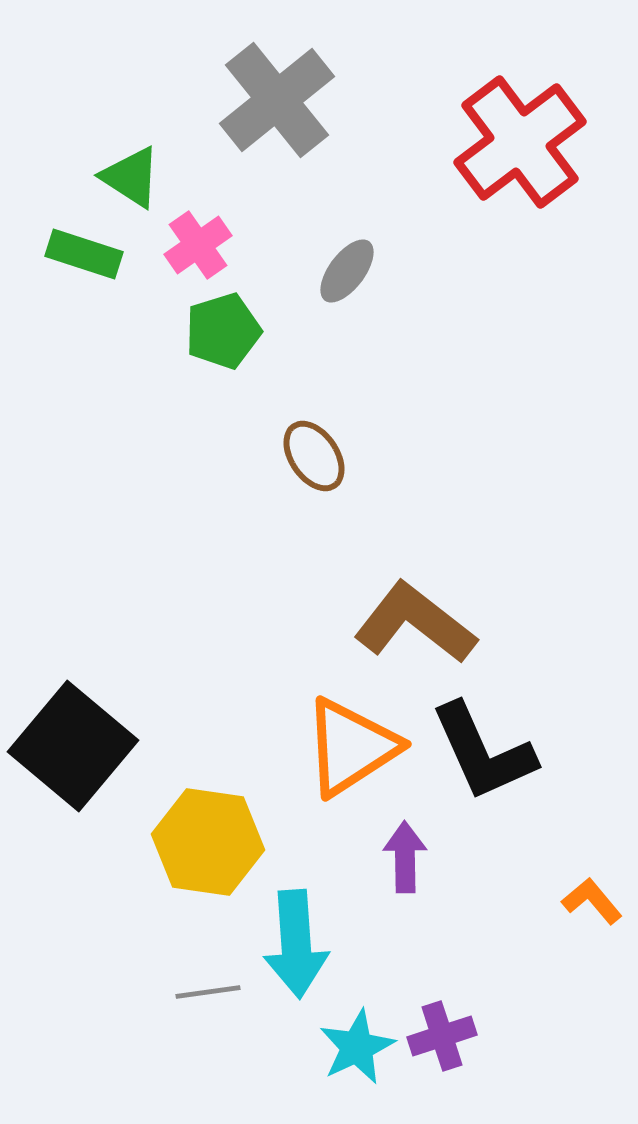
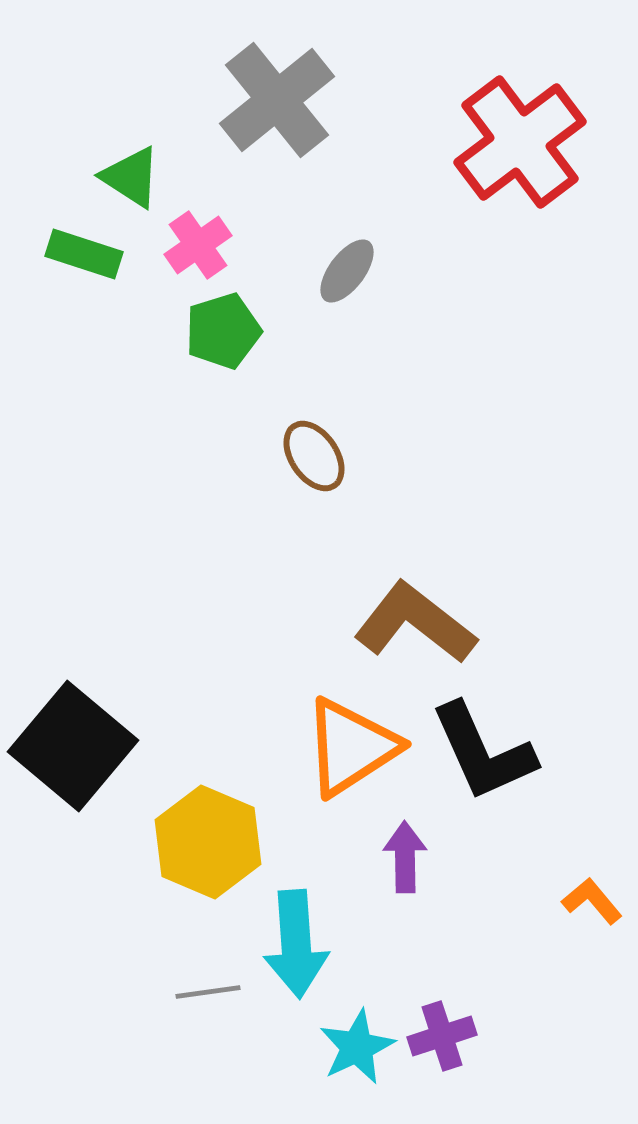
yellow hexagon: rotated 15 degrees clockwise
